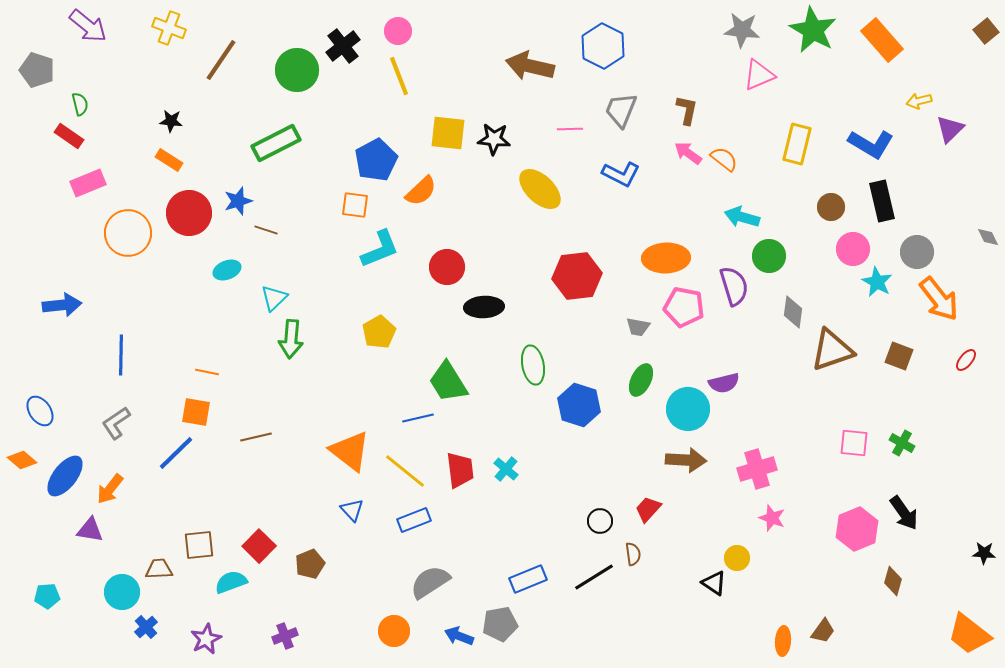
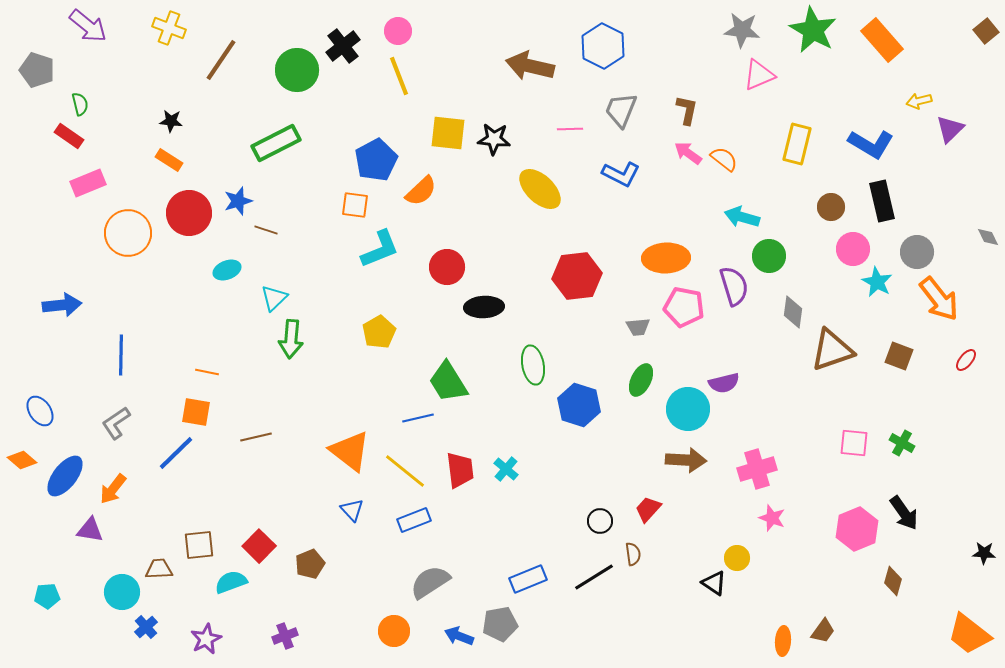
gray trapezoid at (638, 327): rotated 15 degrees counterclockwise
orange arrow at (110, 489): moved 3 px right
